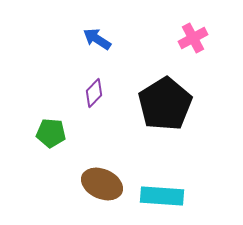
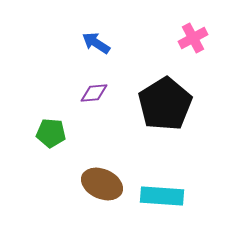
blue arrow: moved 1 px left, 4 px down
purple diamond: rotated 40 degrees clockwise
